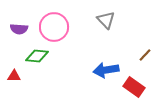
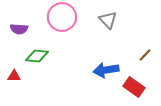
gray triangle: moved 2 px right
pink circle: moved 8 px right, 10 px up
